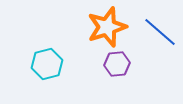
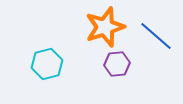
orange star: moved 2 px left
blue line: moved 4 px left, 4 px down
